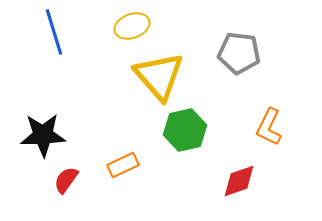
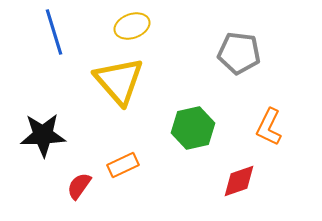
yellow triangle: moved 40 px left, 5 px down
green hexagon: moved 8 px right, 2 px up
red semicircle: moved 13 px right, 6 px down
